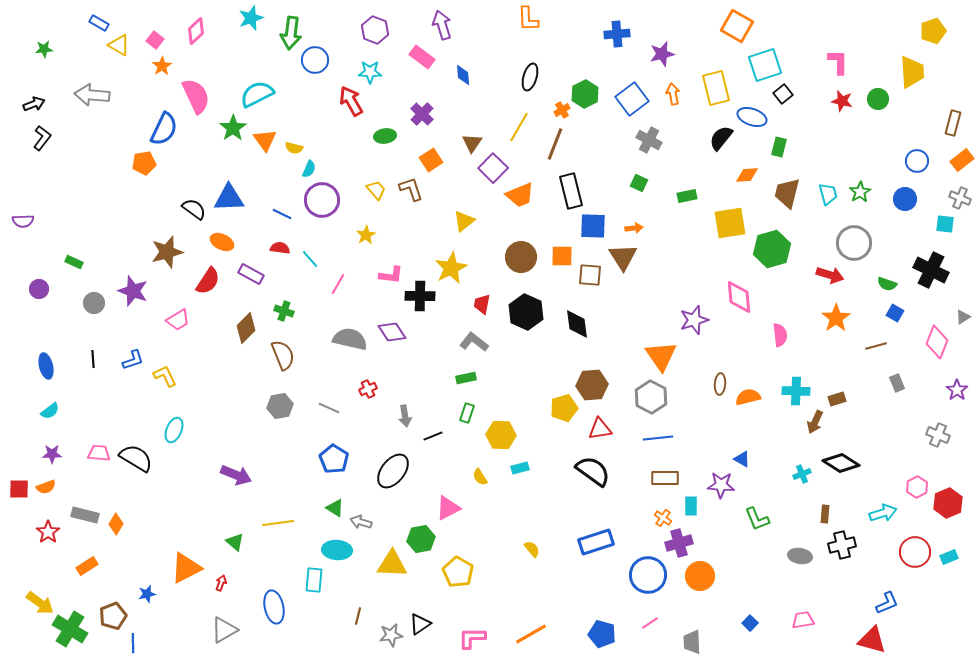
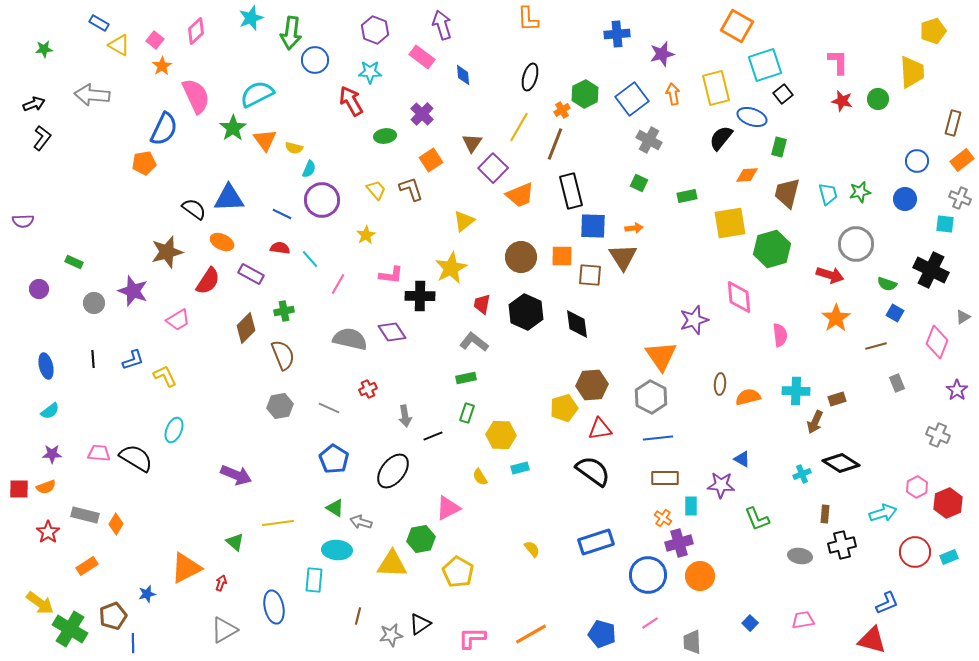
green star at (860, 192): rotated 20 degrees clockwise
gray circle at (854, 243): moved 2 px right, 1 px down
green cross at (284, 311): rotated 30 degrees counterclockwise
